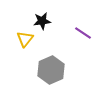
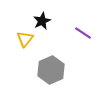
black star: rotated 18 degrees counterclockwise
